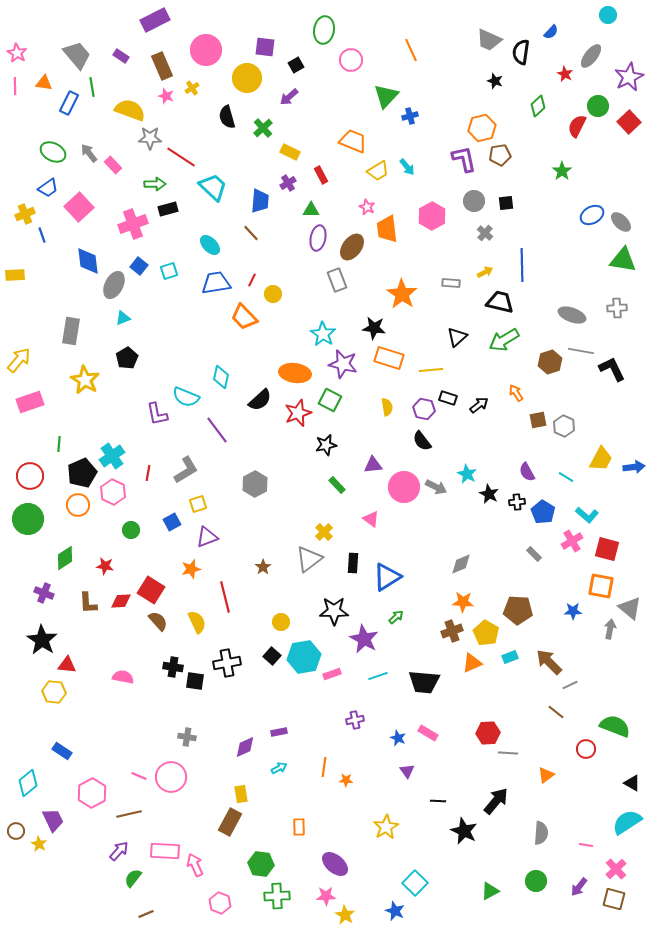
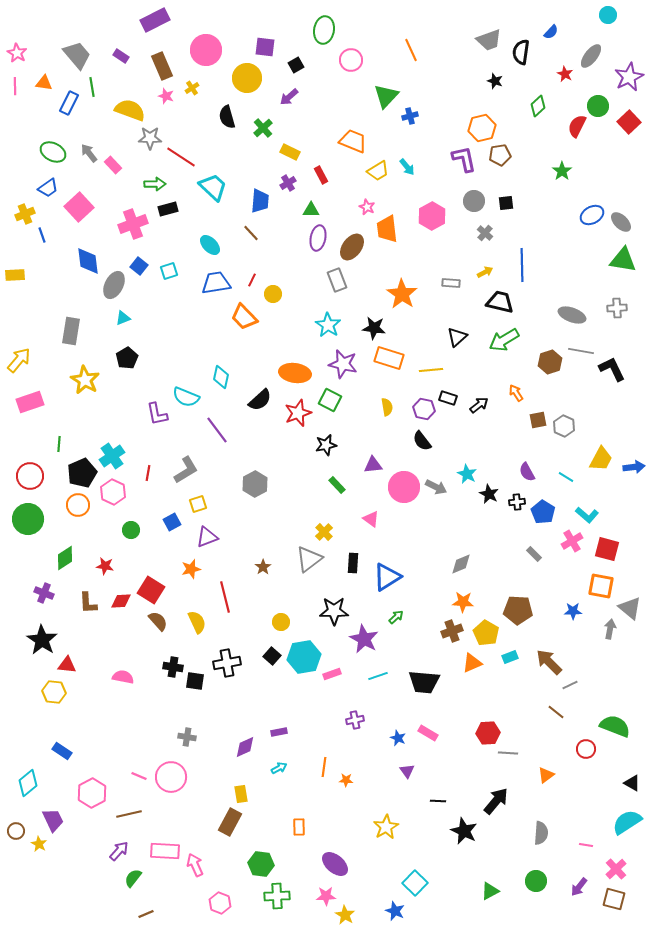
gray trapezoid at (489, 40): rotated 44 degrees counterclockwise
cyan star at (323, 334): moved 5 px right, 9 px up
